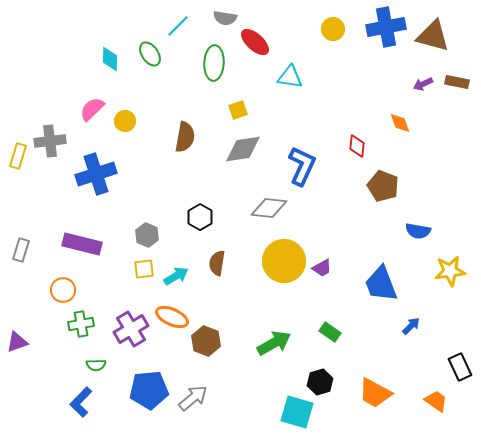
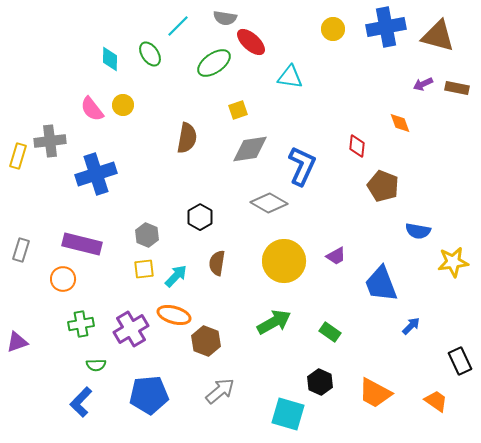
brown triangle at (433, 36): moved 5 px right
red ellipse at (255, 42): moved 4 px left
green ellipse at (214, 63): rotated 52 degrees clockwise
brown rectangle at (457, 82): moved 6 px down
pink semicircle at (92, 109): rotated 84 degrees counterclockwise
yellow circle at (125, 121): moved 2 px left, 16 px up
brown semicircle at (185, 137): moved 2 px right, 1 px down
gray diamond at (243, 149): moved 7 px right
gray diamond at (269, 208): moved 5 px up; rotated 24 degrees clockwise
purple trapezoid at (322, 268): moved 14 px right, 12 px up
yellow star at (450, 271): moved 3 px right, 9 px up
cyan arrow at (176, 276): rotated 15 degrees counterclockwise
orange circle at (63, 290): moved 11 px up
orange ellipse at (172, 317): moved 2 px right, 2 px up; rotated 8 degrees counterclockwise
green arrow at (274, 343): moved 21 px up
black rectangle at (460, 367): moved 6 px up
black hexagon at (320, 382): rotated 20 degrees counterclockwise
blue pentagon at (149, 390): moved 5 px down
gray arrow at (193, 398): moved 27 px right, 7 px up
cyan square at (297, 412): moved 9 px left, 2 px down
